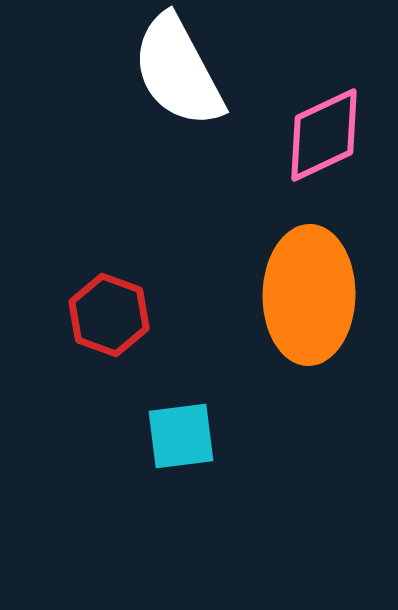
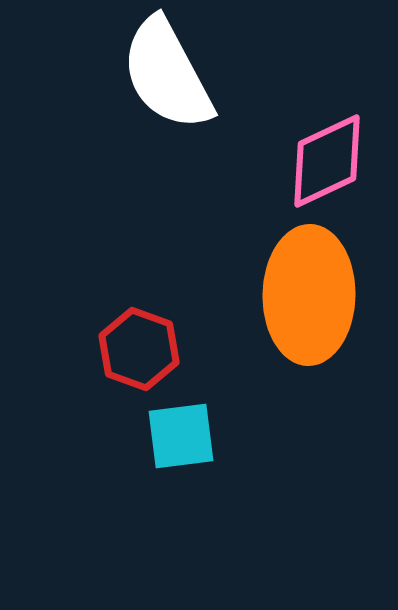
white semicircle: moved 11 px left, 3 px down
pink diamond: moved 3 px right, 26 px down
red hexagon: moved 30 px right, 34 px down
